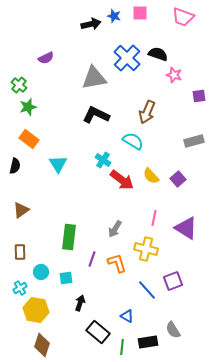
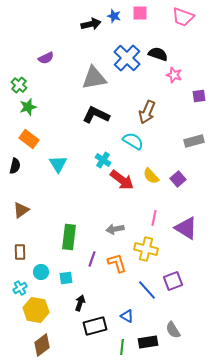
gray arrow at (115, 229): rotated 48 degrees clockwise
black rectangle at (98, 332): moved 3 px left, 6 px up; rotated 55 degrees counterclockwise
brown diamond at (42, 345): rotated 35 degrees clockwise
